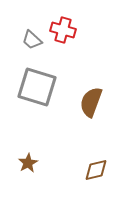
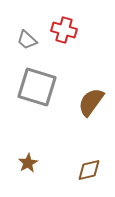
red cross: moved 1 px right
gray trapezoid: moved 5 px left
brown semicircle: rotated 16 degrees clockwise
brown diamond: moved 7 px left
